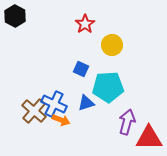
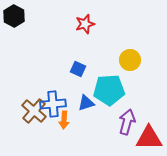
black hexagon: moved 1 px left
red star: rotated 18 degrees clockwise
yellow circle: moved 18 px right, 15 px down
blue square: moved 3 px left
cyan pentagon: moved 1 px right, 3 px down
blue cross: moved 1 px left; rotated 30 degrees counterclockwise
orange arrow: moved 3 px right; rotated 72 degrees clockwise
